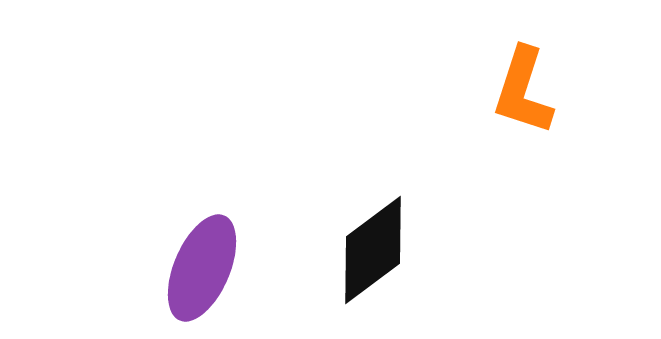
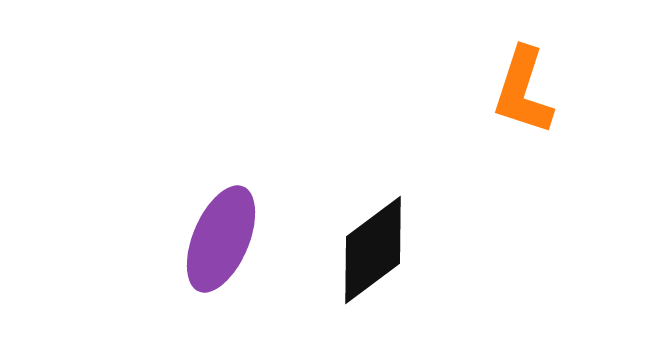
purple ellipse: moved 19 px right, 29 px up
